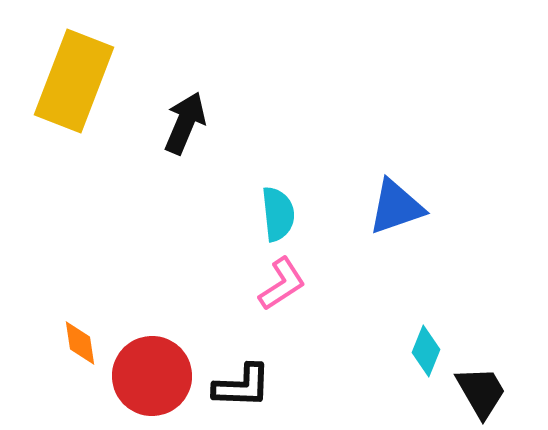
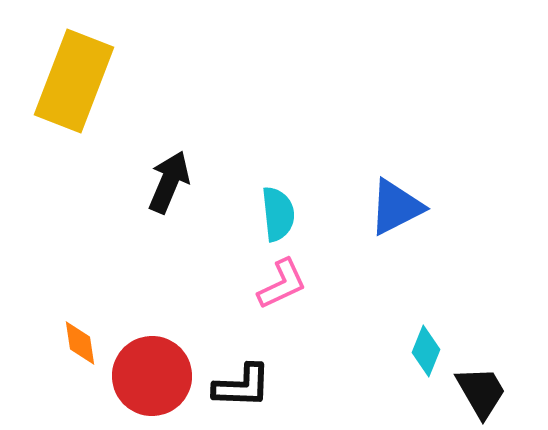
black arrow: moved 16 px left, 59 px down
blue triangle: rotated 8 degrees counterclockwise
pink L-shape: rotated 8 degrees clockwise
